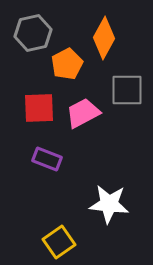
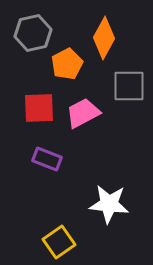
gray square: moved 2 px right, 4 px up
